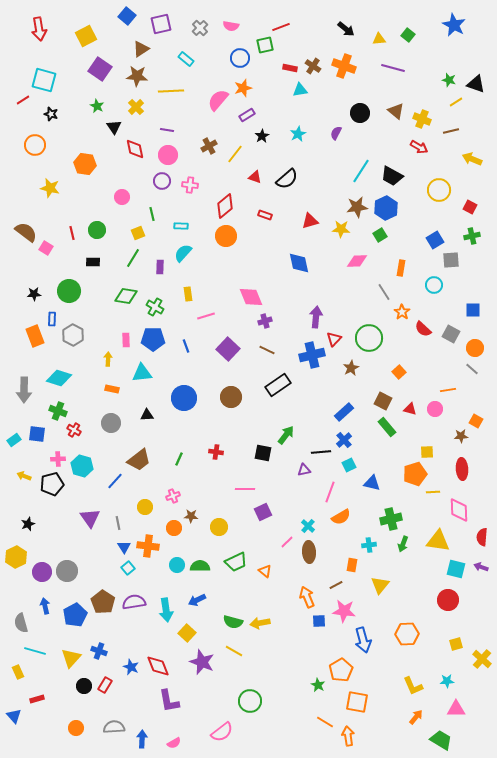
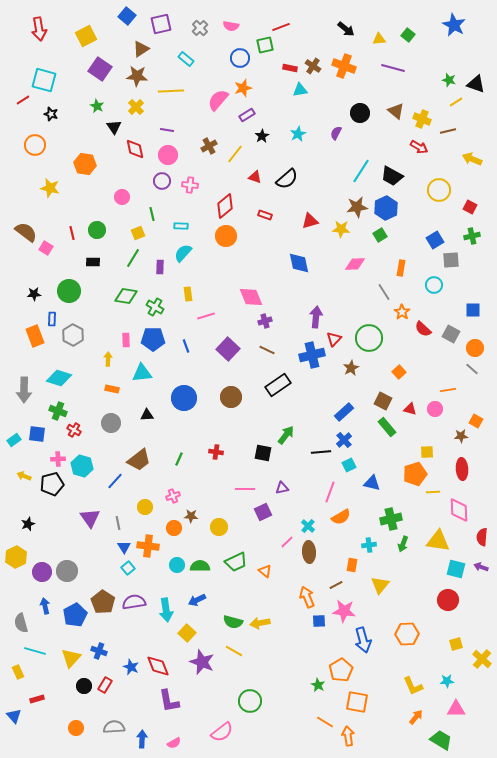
brown line at (451, 131): moved 3 px left
pink diamond at (357, 261): moved 2 px left, 3 px down
purple triangle at (304, 470): moved 22 px left, 18 px down
